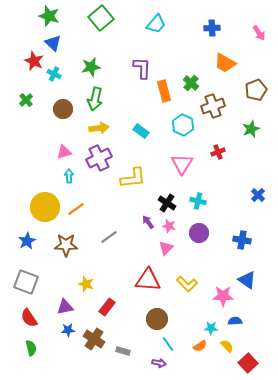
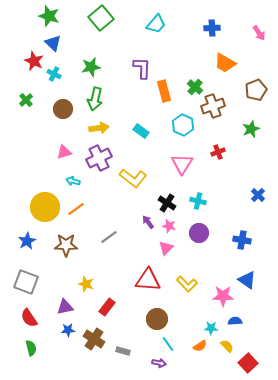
green cross at (191, 83): moved 4 px right, 4 px down
cyan arrow at (69, 176): moved 4 px right, 5 px down; rotated 72 degrees counterclockwise
yellow L-shape at (133, 178): rotated 44 degrees clockwise
